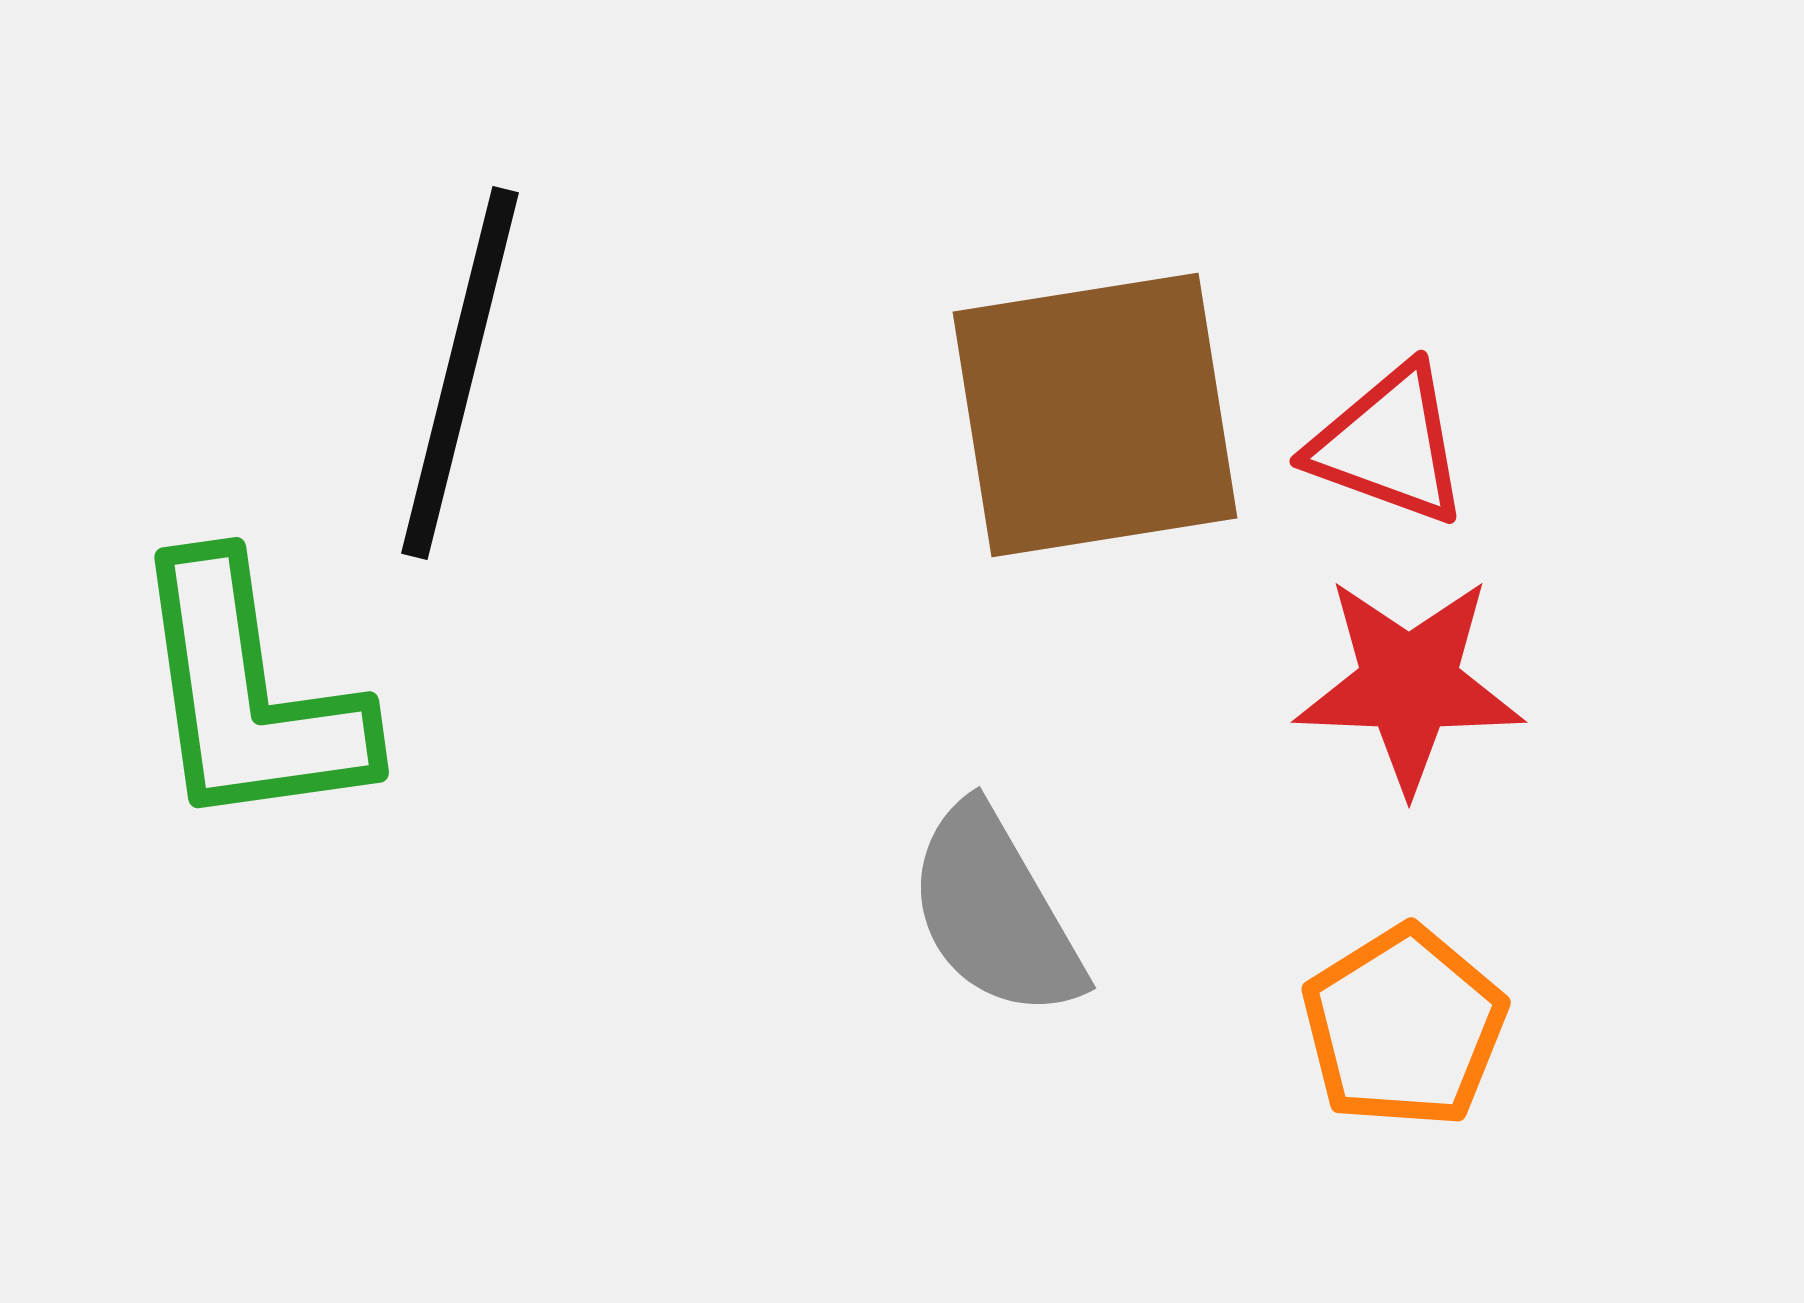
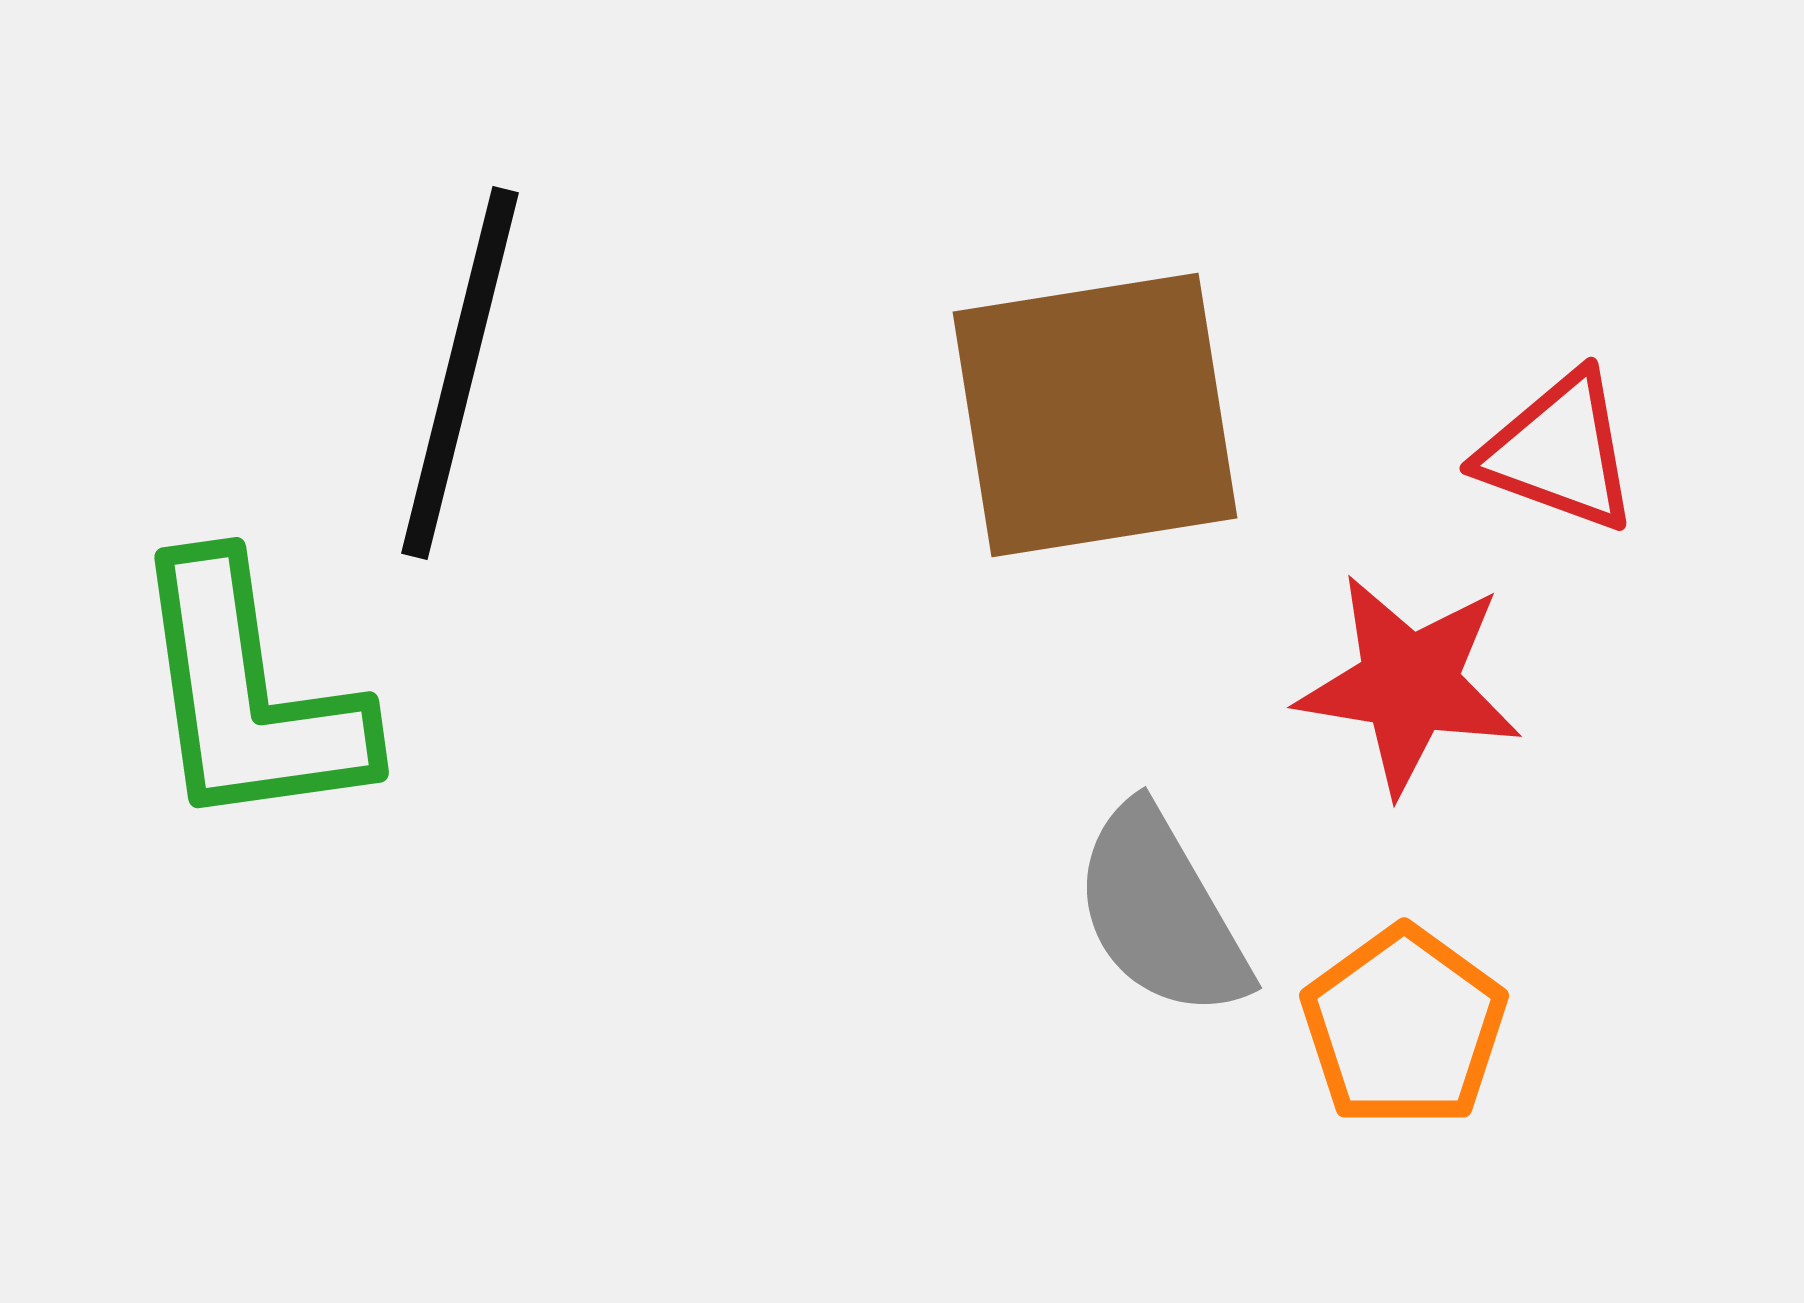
red triangle: moved 170 px right, 7 px down
red star: rotated 7 degrees clockwise
gray semicircle: moved 166 px right
orange pentagon: rotated 4 degrees counterclockwise
